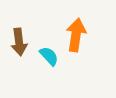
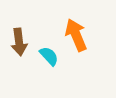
orange arrow: rotated 32 degrees counterclockwise
